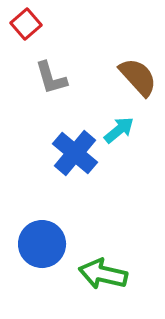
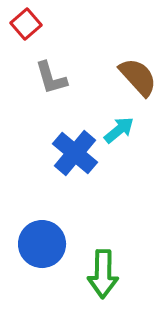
green arrow: rotated 102 degrees counterclockwise
